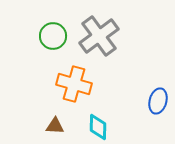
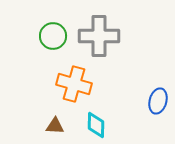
gray cross: rotated 36 degrees clockwise
cyan diamond: moved 2 px left, 2 px up
